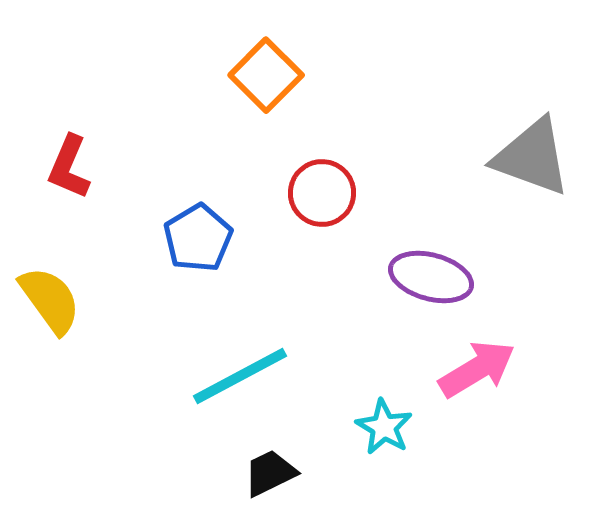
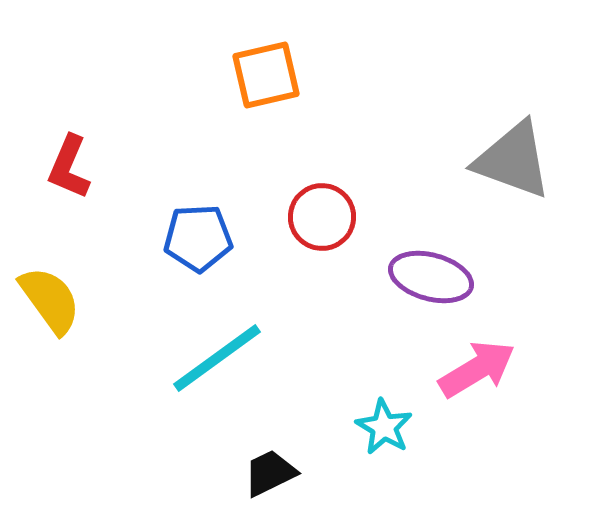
orange square: rotated 32 degrees clockwise
gray triangle: moved 19 px left, 3 px down
red circle: moved 24 px down
blue pentagon: rotated 28 degrees clockwise
cyan line: moved 23 px left, 18 px up; rotated 8 degrees counterclockwise
